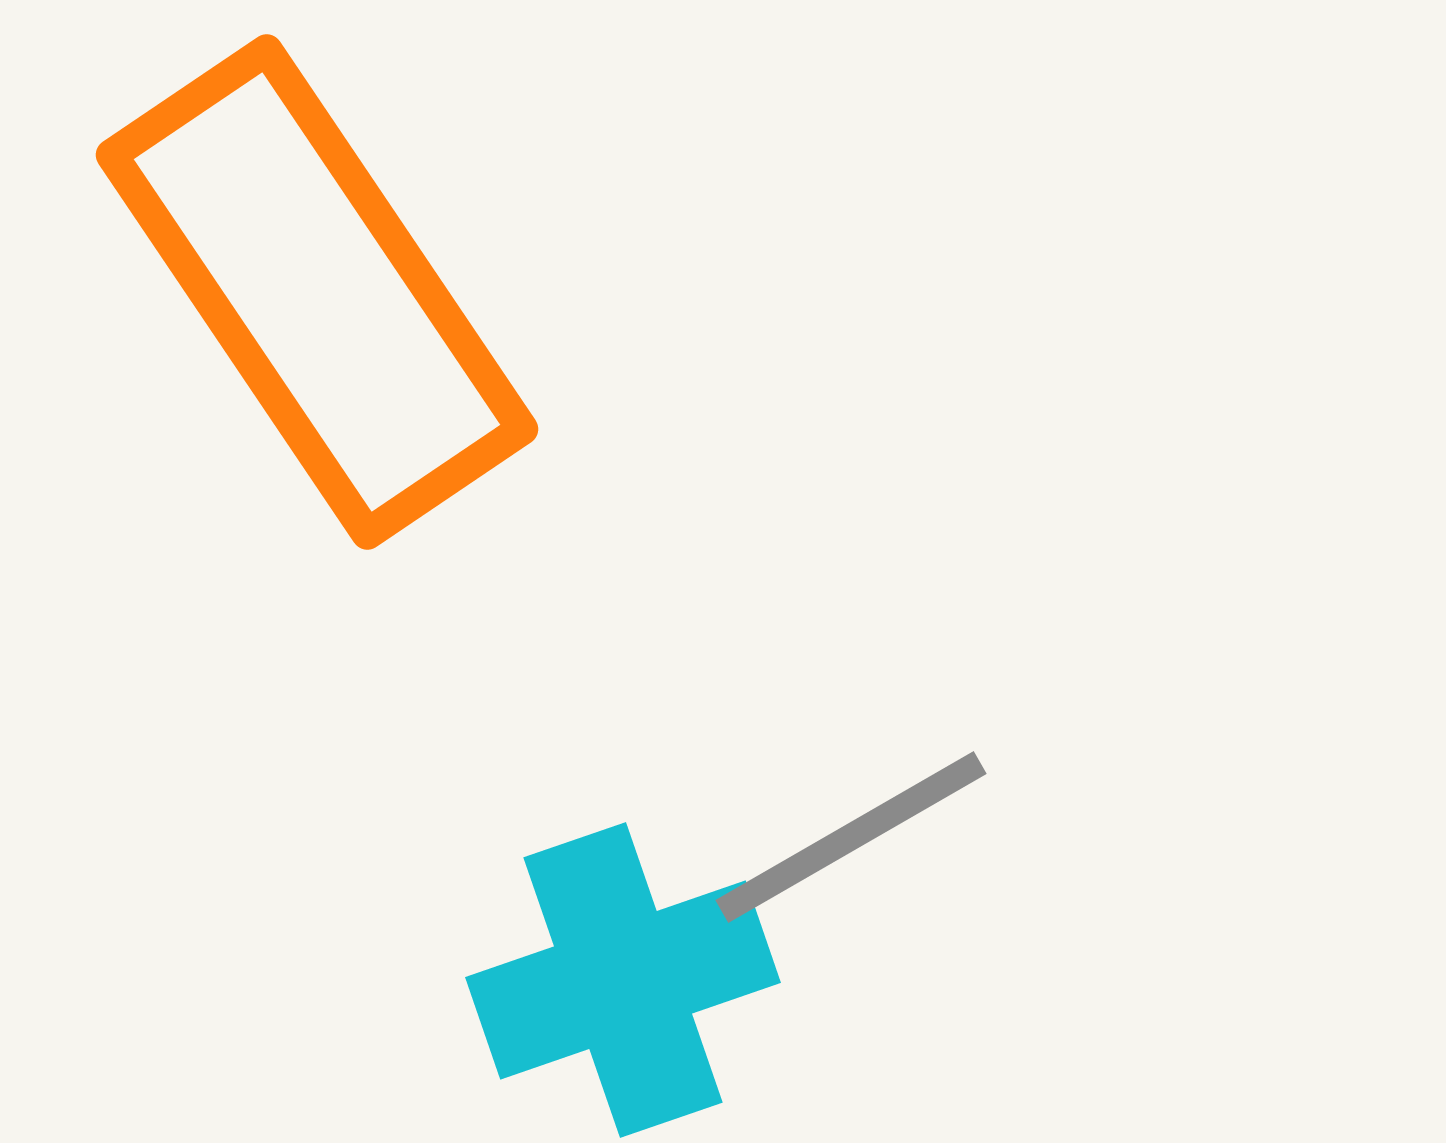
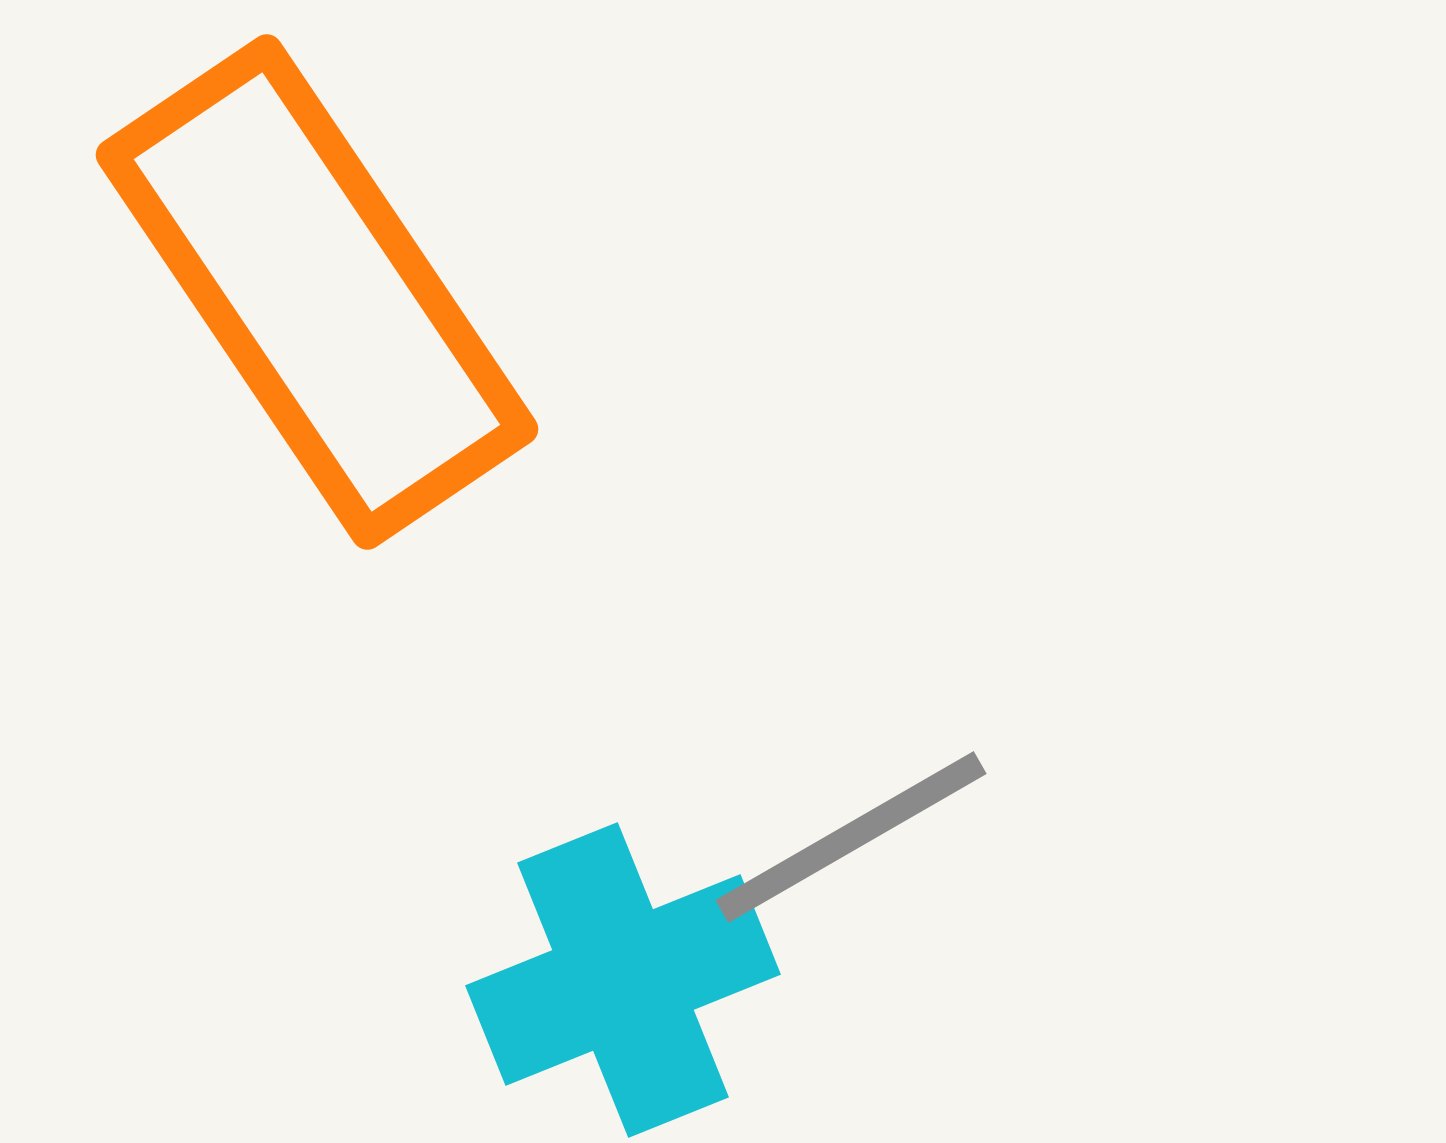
cyan cross: rotated 3 degrees counterclockwise
